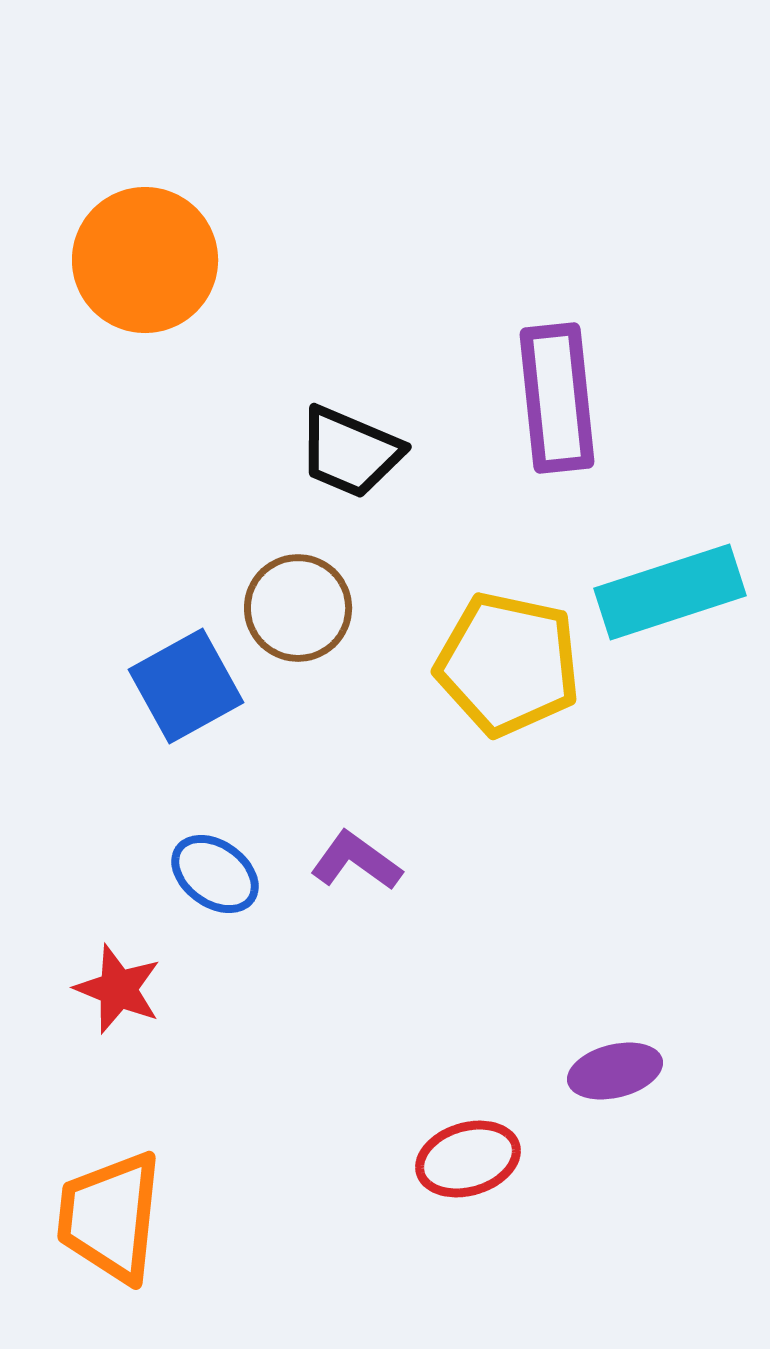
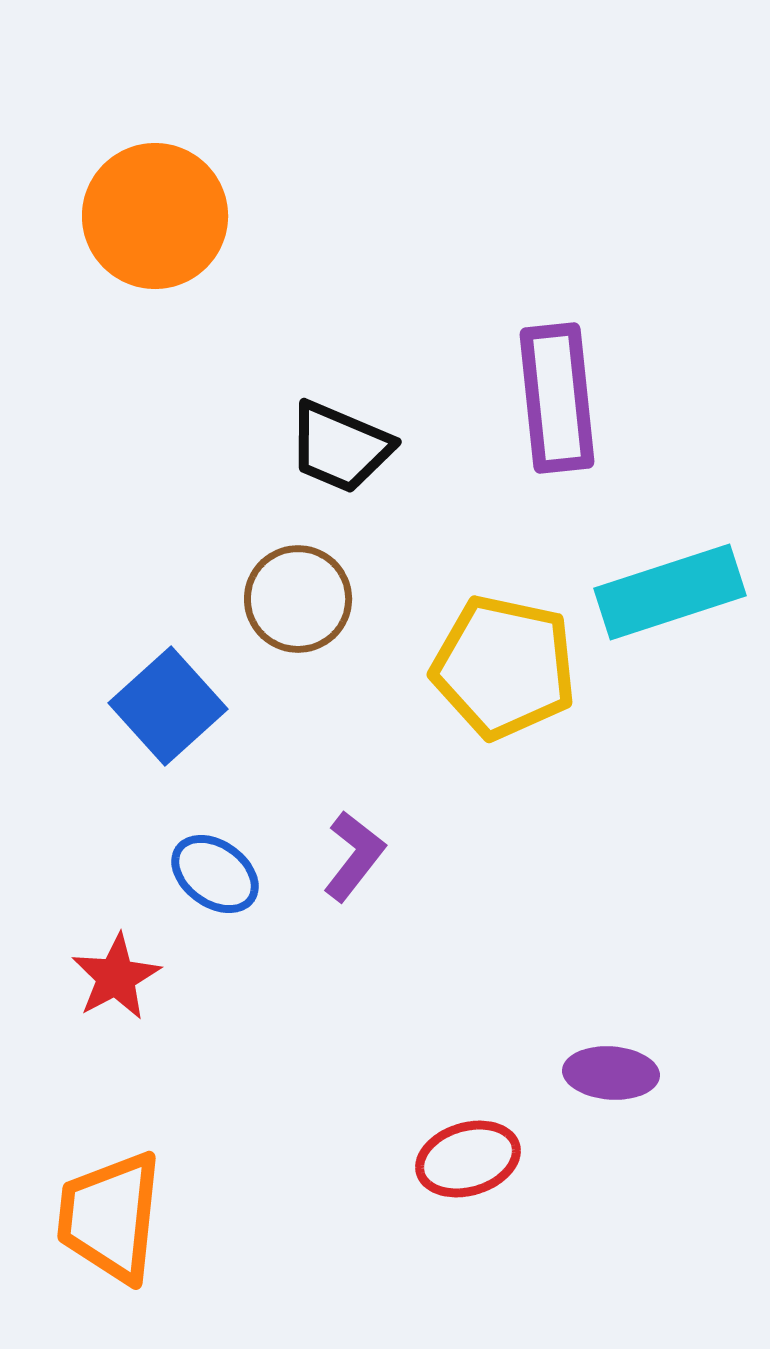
orange circle: moved 10 px right, 44 px up
black trapezoid: moved 10 px left, 5 px up
brown circle: moved 9 px up
yellow pentagon: moved 4 px left, 3 px down
blue square: moved 18 px left, 20 px down; rotated 13 degrees counterclockwise
purple L-shape: moved 2 px left, 5 px up; rotated 92 degrees clockwise
red star: moved 2 px left, 12 px up; rotated 22 degrees clockwise
purple ellipse: moved 4 px left, 2 px down; rotated 18 degrees clockwise
